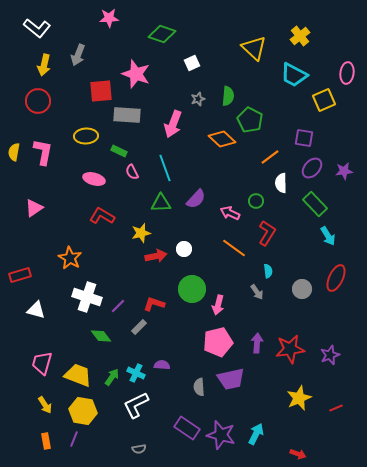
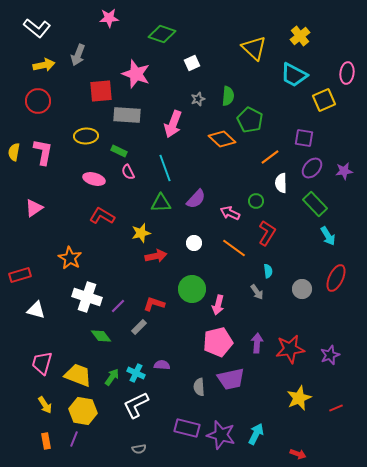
yellow arrow at (44, 65): rotated 115 degrees counterclockwise
pink semicircle at (132, 172): moved 4 px left
white circle at (184, 249): moved 10 px right, 6 px up
purple rectangle at (187, 428): rotated 20 degrees counterclockwise
